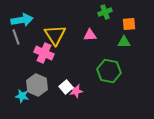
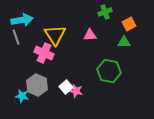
orange square: rotated 24 degrees counterclockwise
pink star: rotated 24 degrees clockwise
